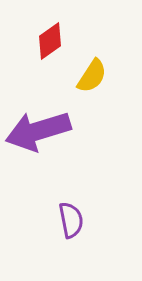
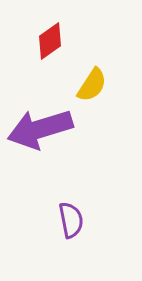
yellow semicircle: moved 9 px down
purple arrow: moved 2 px right, 2 px up
